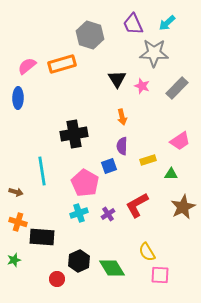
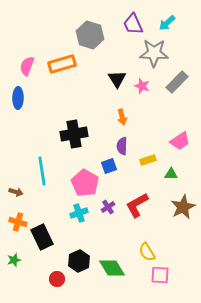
pink semicircle: rotated 30 degrees counterclockwise
gray rectangle: moved 6 px up
purple cross: moved 7 px up
black rectangle: rotated 60 degrees clockwise
